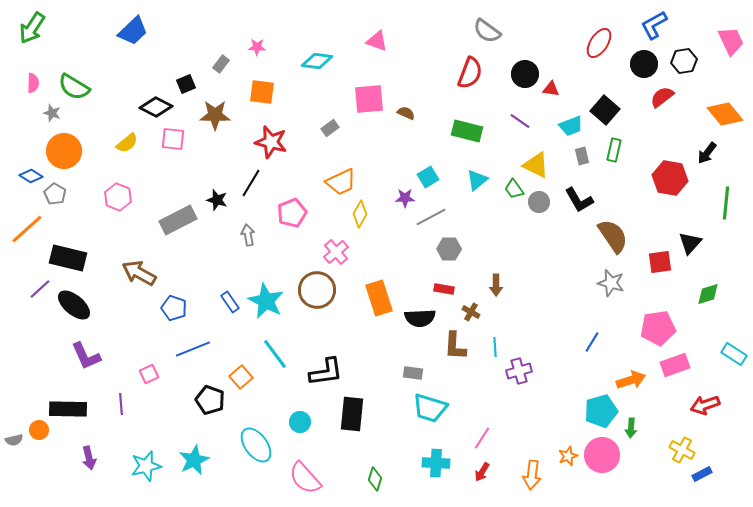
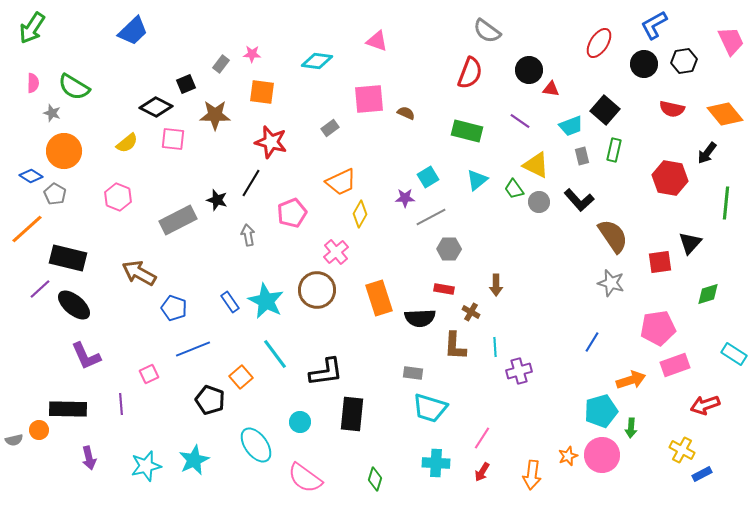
pink star at (257, 47): moved 5 px left, 7 px down
black circle at (525, 74): moved 4 px right, 4 px up
red semicircle at (662, 97): moved 10 px right, 12 px down; rotated 130 degrees counterclockwise
black L-shape at (579, 200): rotated 12 degrees counterclockwise
pink semicircle at (305, 478): rotated 12 degrees counterclockwise
